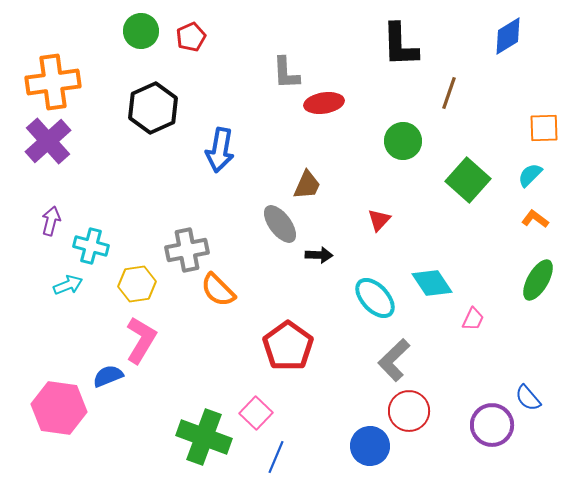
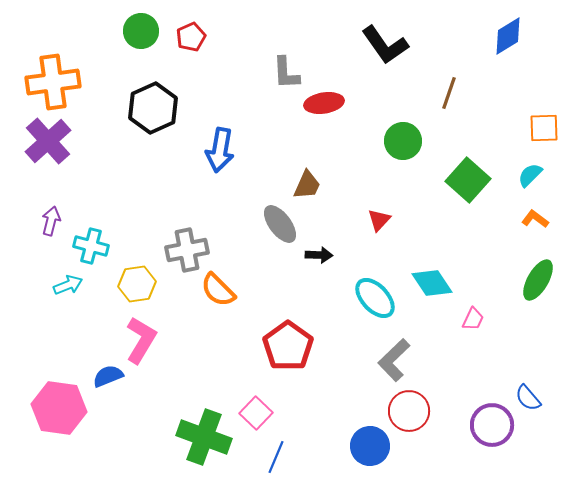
black L-shape at (400, 45): moved 15 px left; rotated 33 degrees counterclockwise
